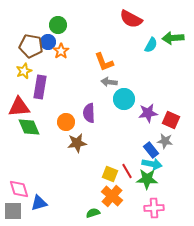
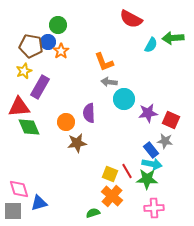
purple rectangle: rotated 20 degrees clockwise
